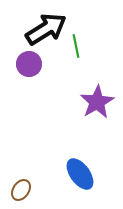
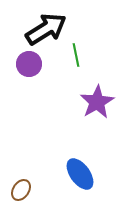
green line: moved 9 px down
